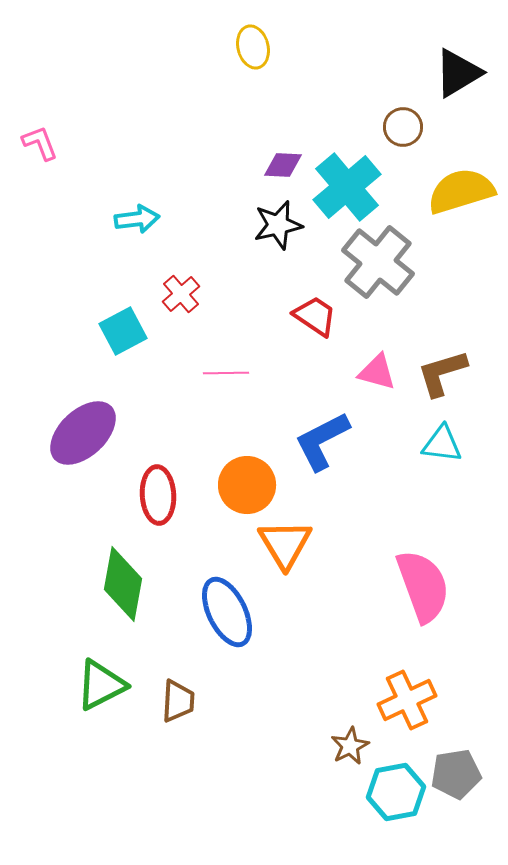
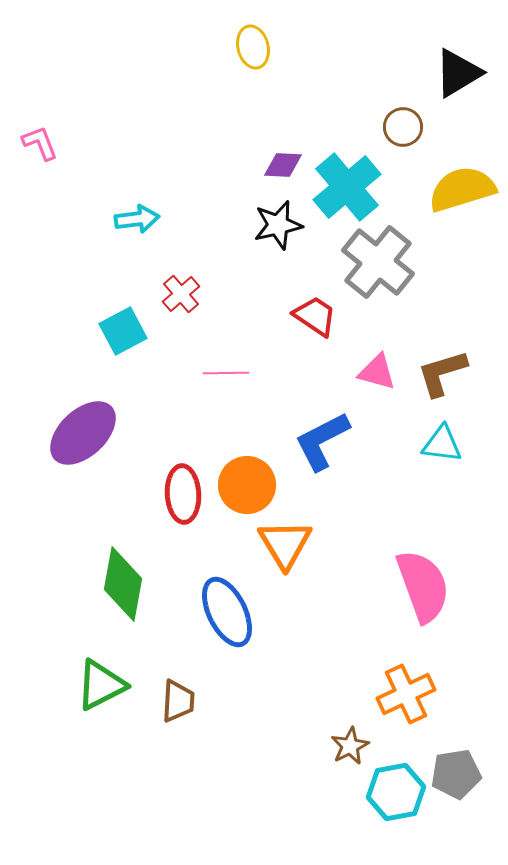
yellow semicircle: moved 1 px right, 2 px up
red ellipse: moved 25 px right, 1 px up
orange cross: moved 1 px left, 6 px up
